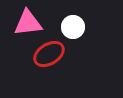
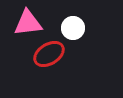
white circle: moved 1 px down
